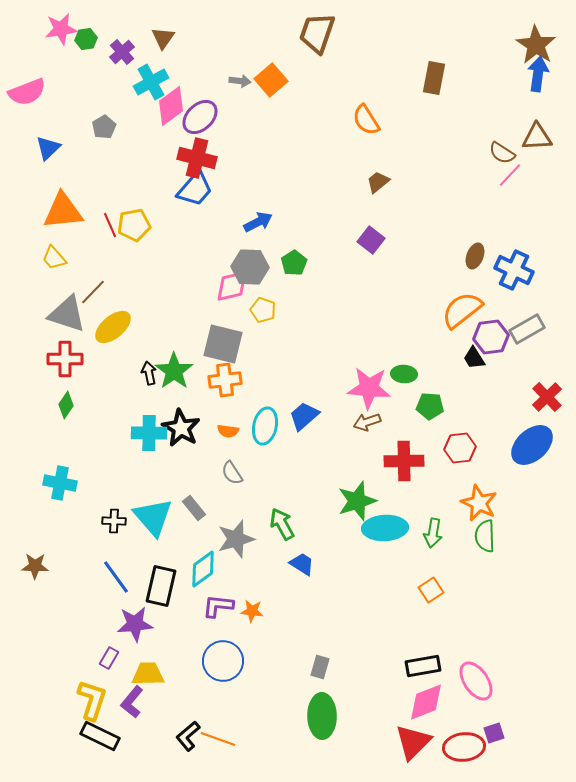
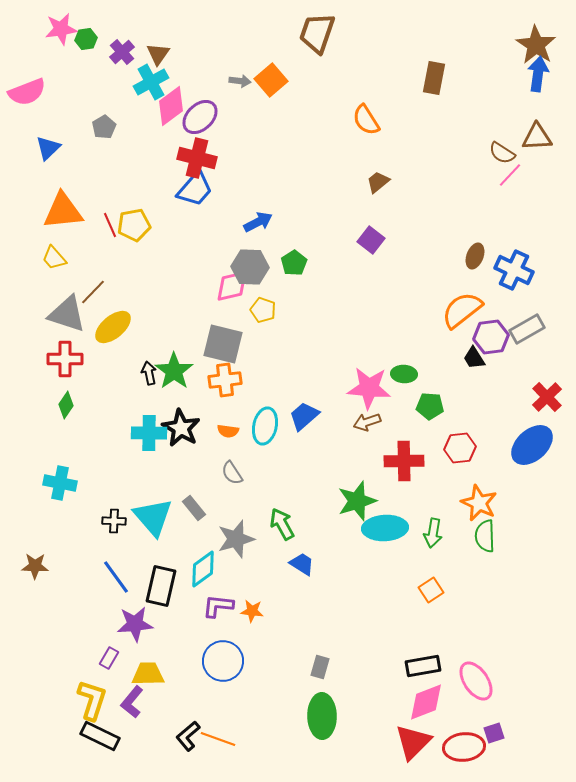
brown triangle at (163, 38): moved 5 px left, 16 px down
